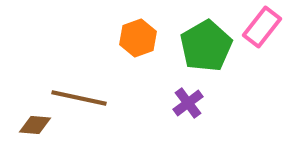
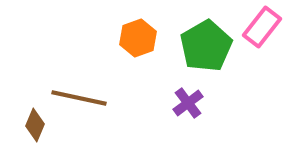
brown diamond: rotated 72 degrees counterclockwise
